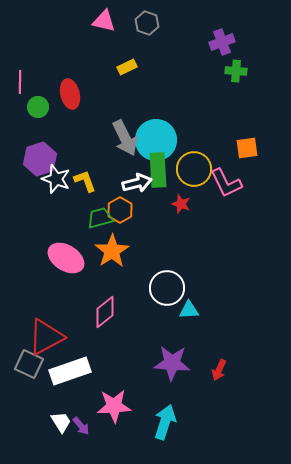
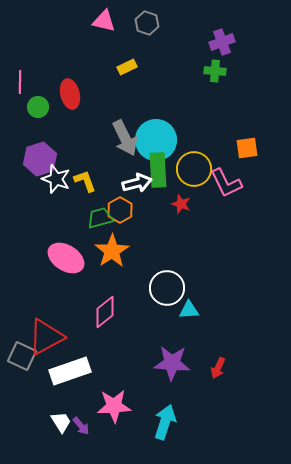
green cross: moved 21 px left
gray square: moved 7 px left, 8 px up
red arrow: moved 1 px left, 2 px up
